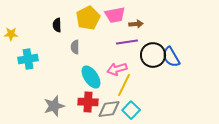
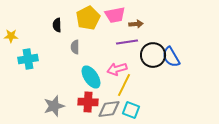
yellow star: moved 2 px down
cyan square: rotated 24 degrees counterclockwise
